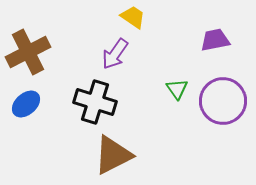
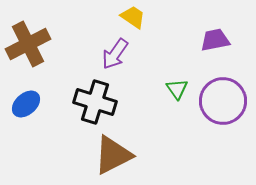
brown cross: moved 8 px up
